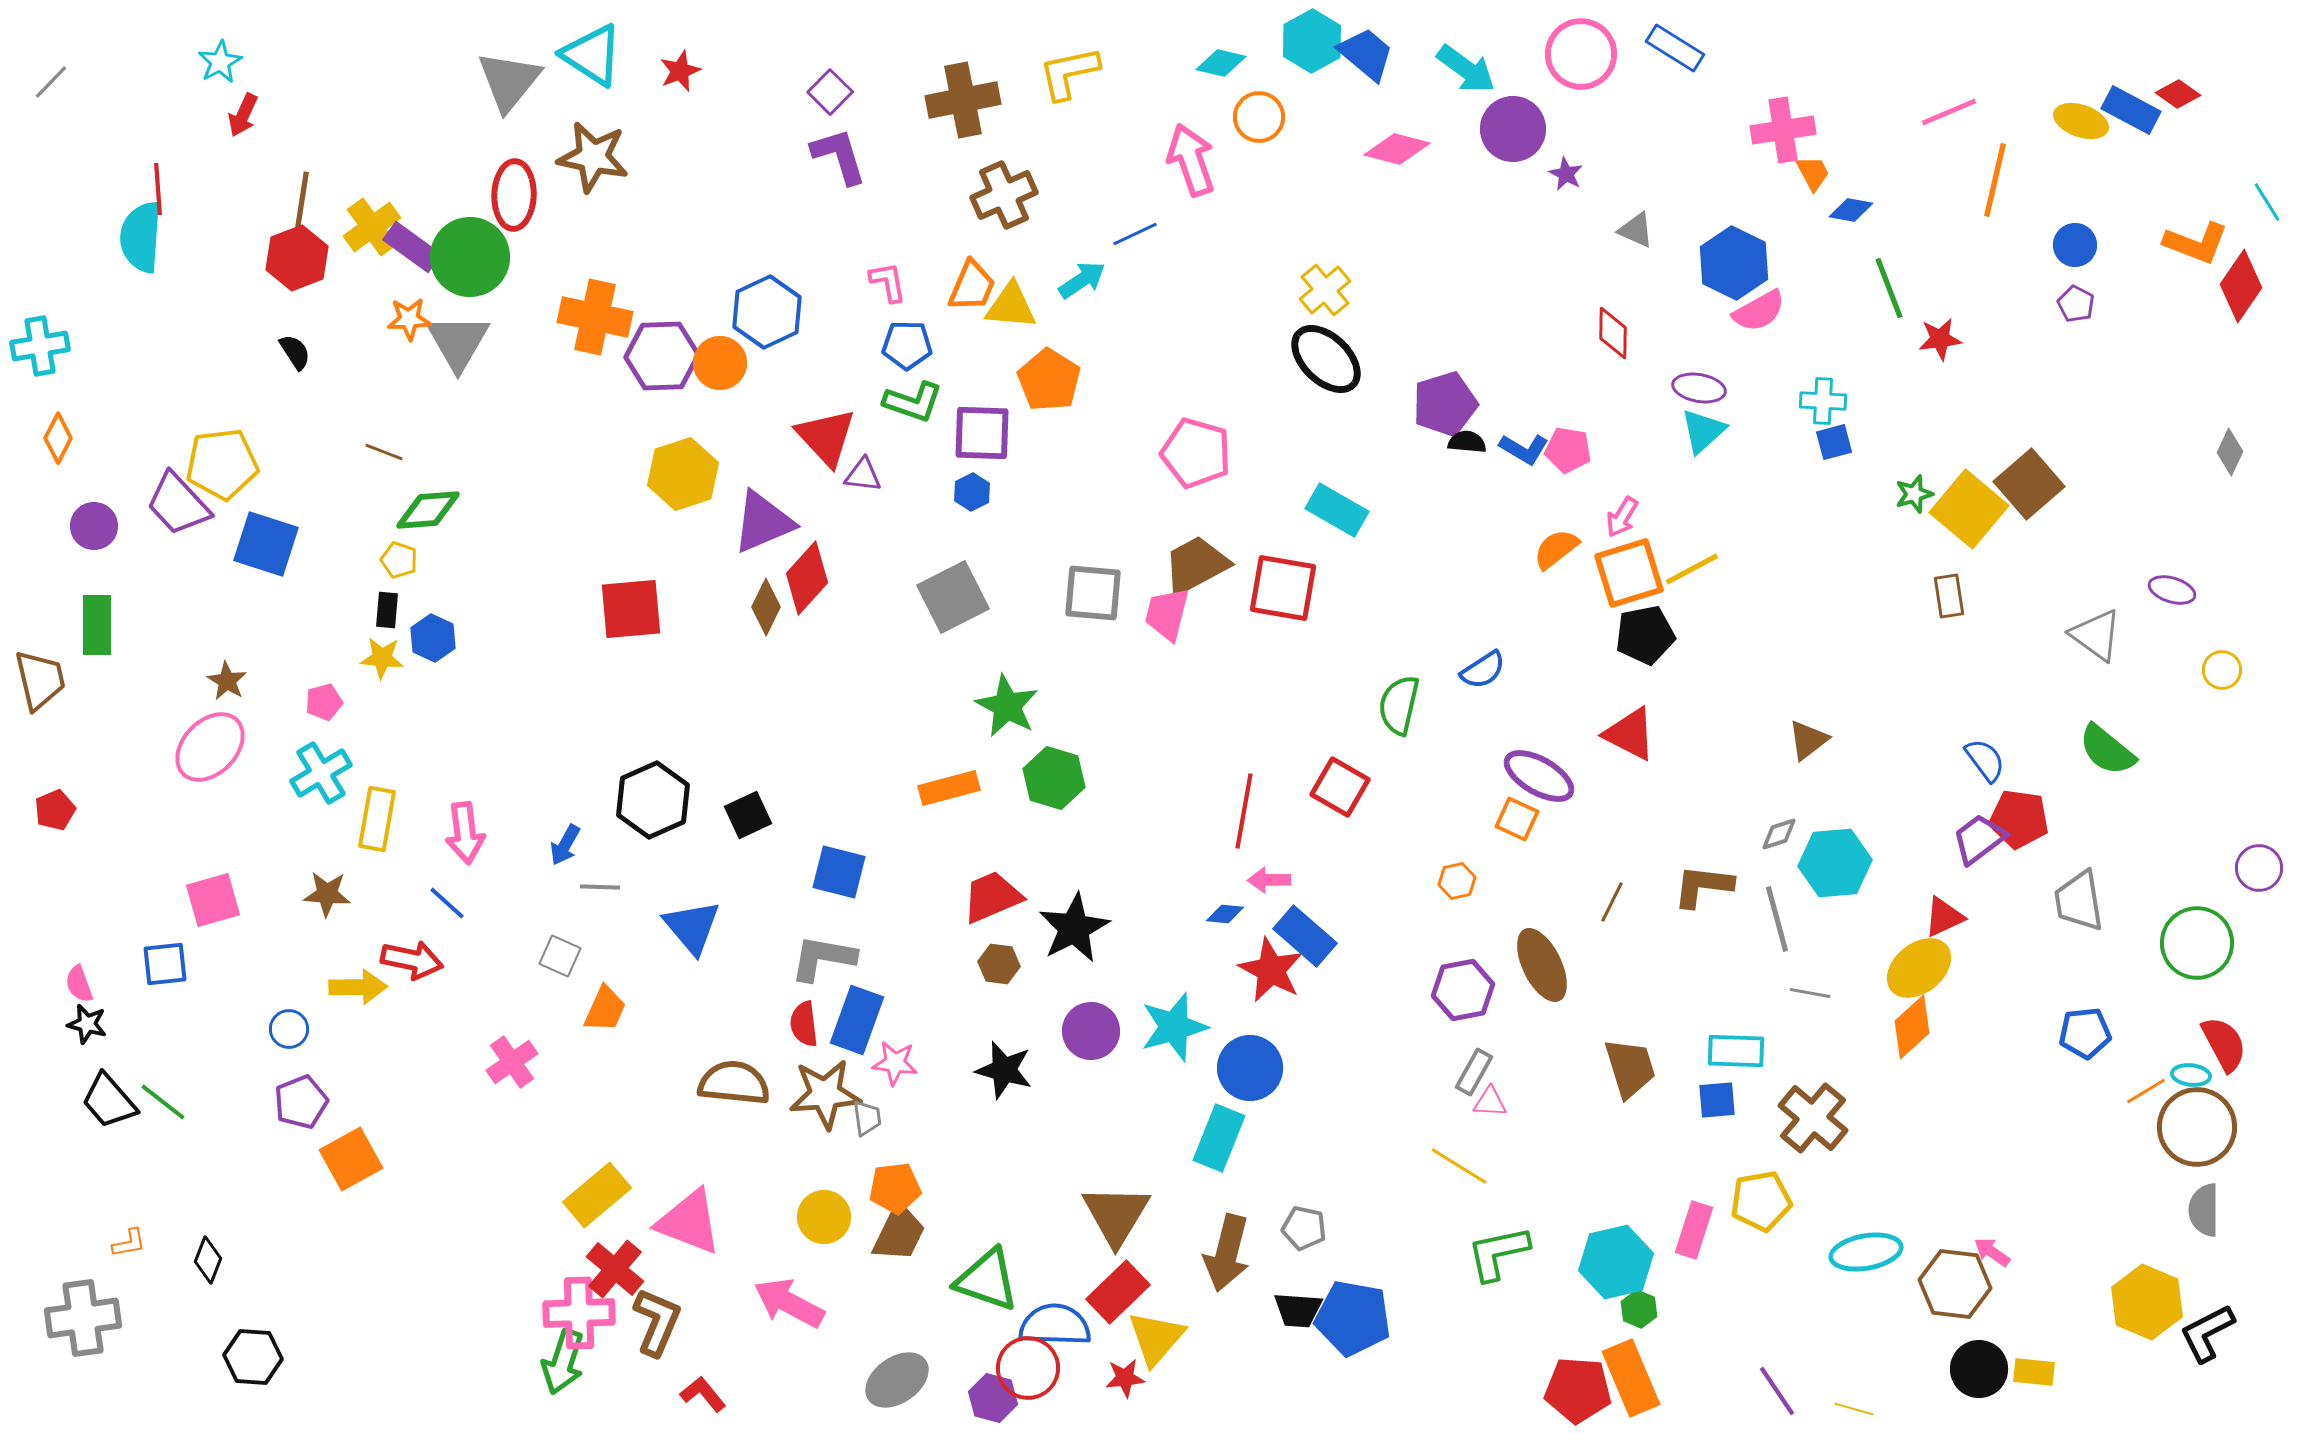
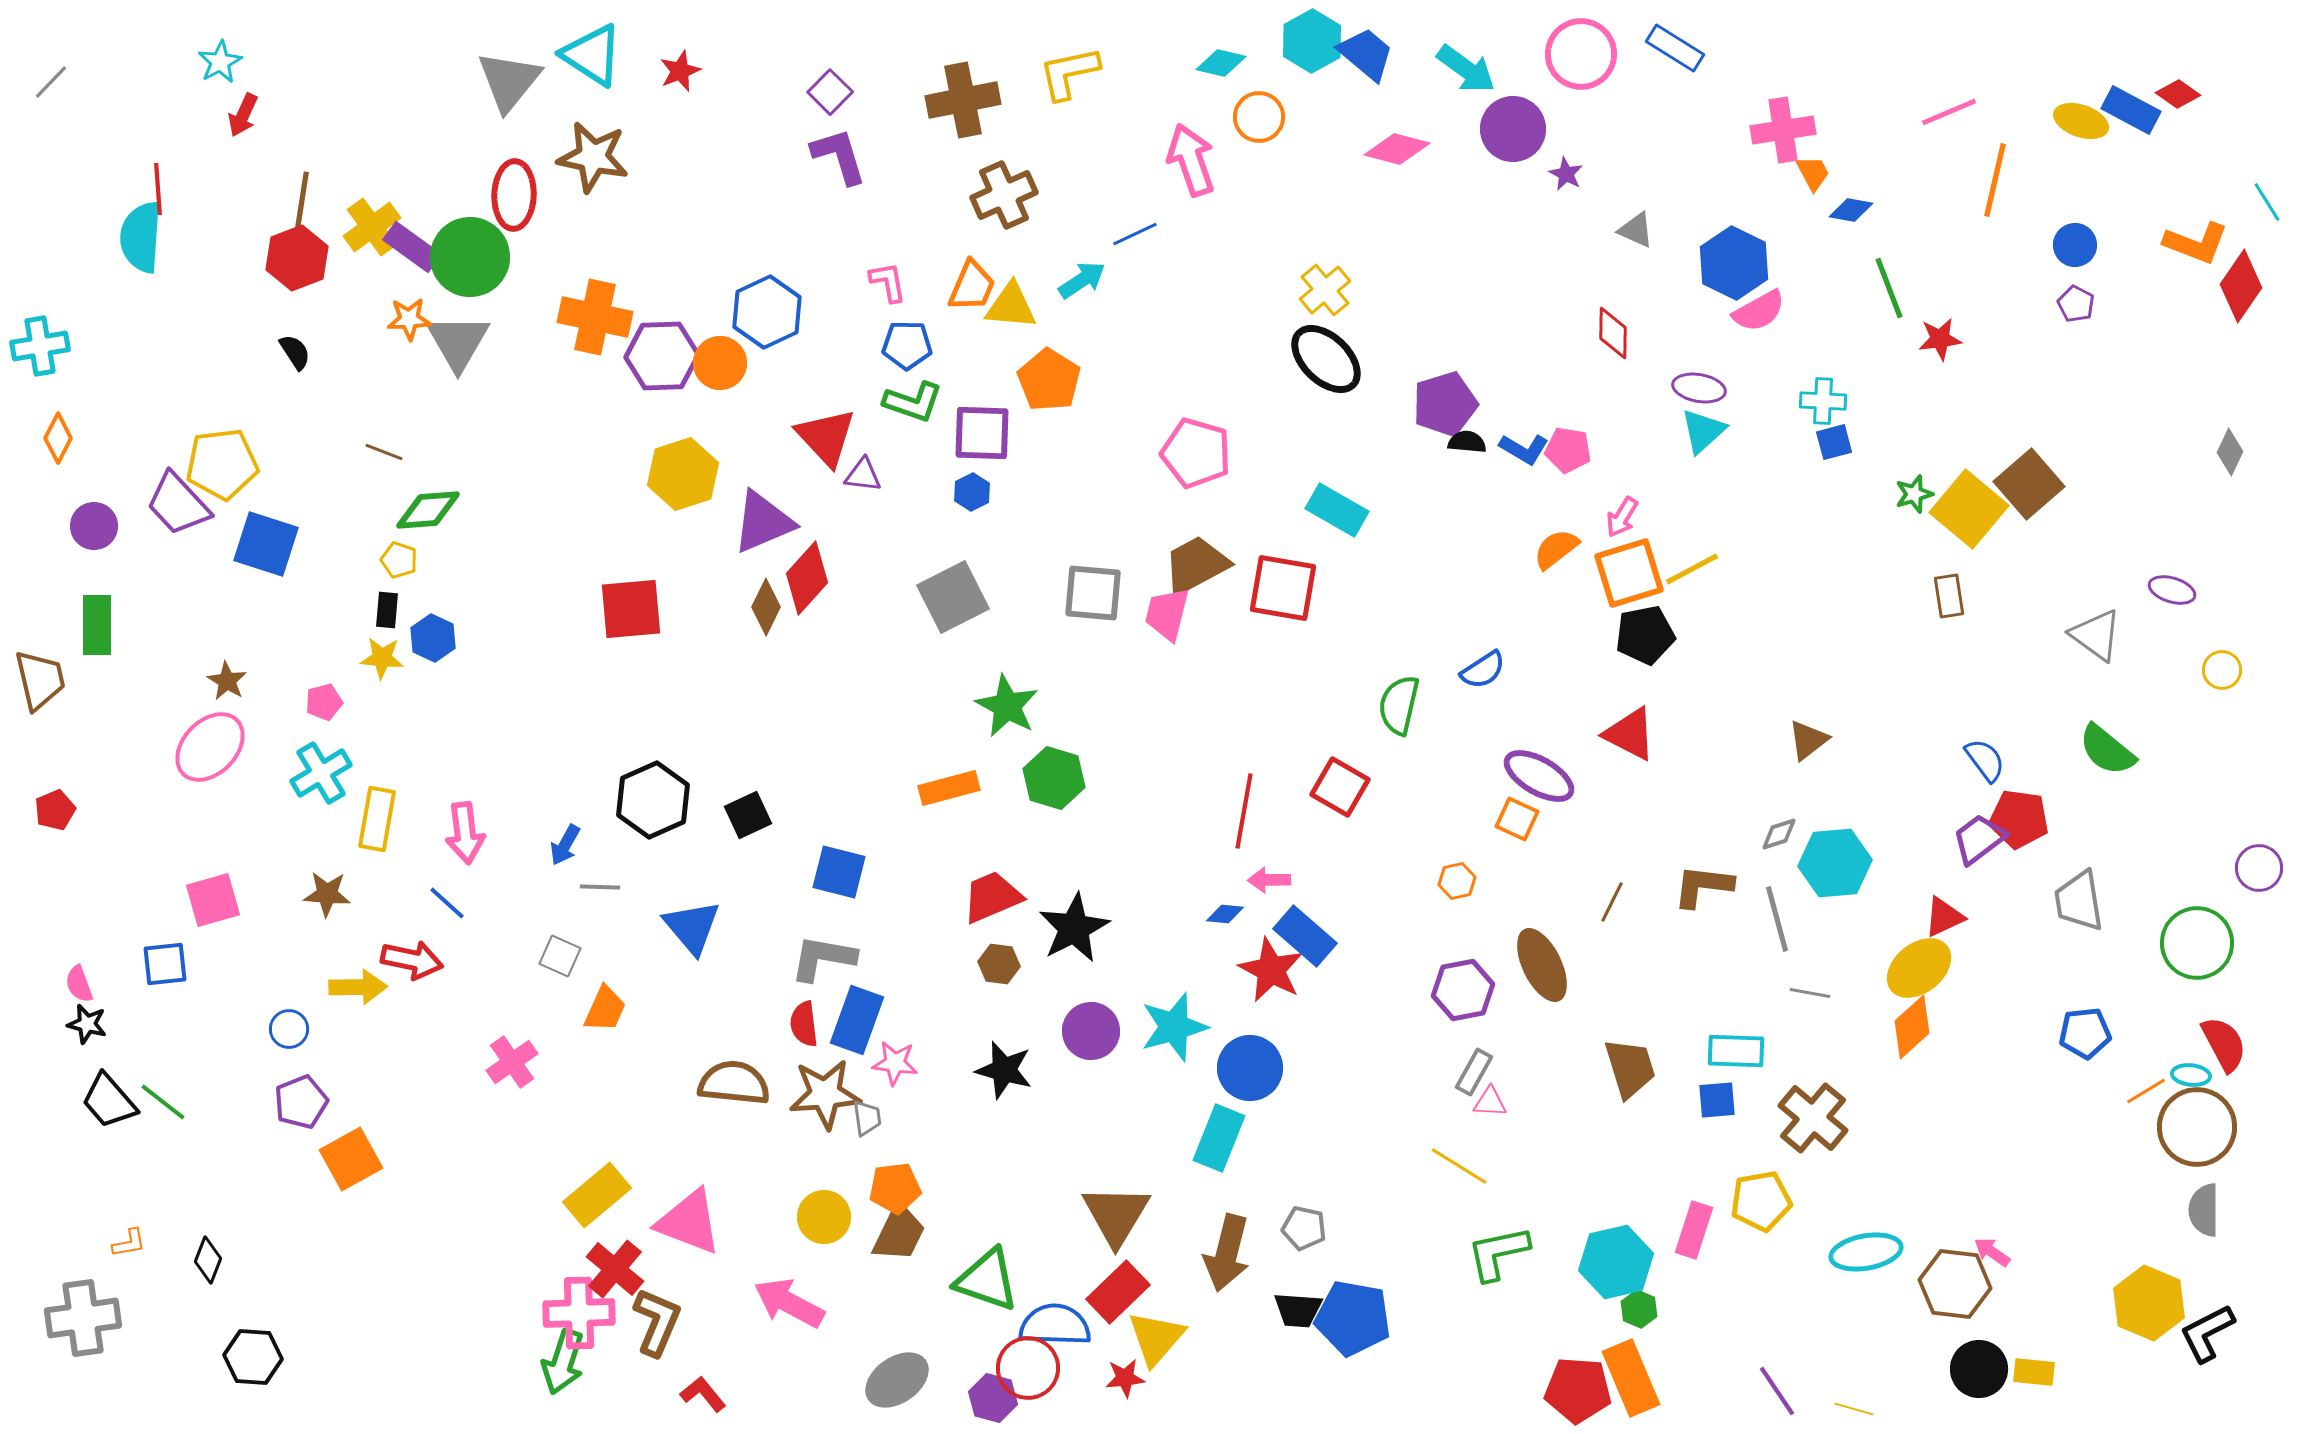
yellow hexagon at (2147, 1302): moved 2 px right, 1 px down
